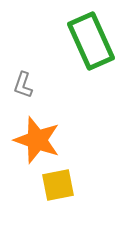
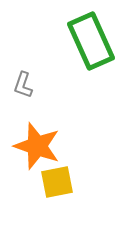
orange star: moved 6 px down
yellow square: moved 1 px left, 3 px up
